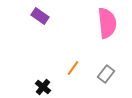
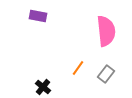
purple rectangle: moved 2 px left; rotated 24 degrees counterclockwise
pink semicircle: moved 1 px left, 8 px down
orange line: moved 5 px right
